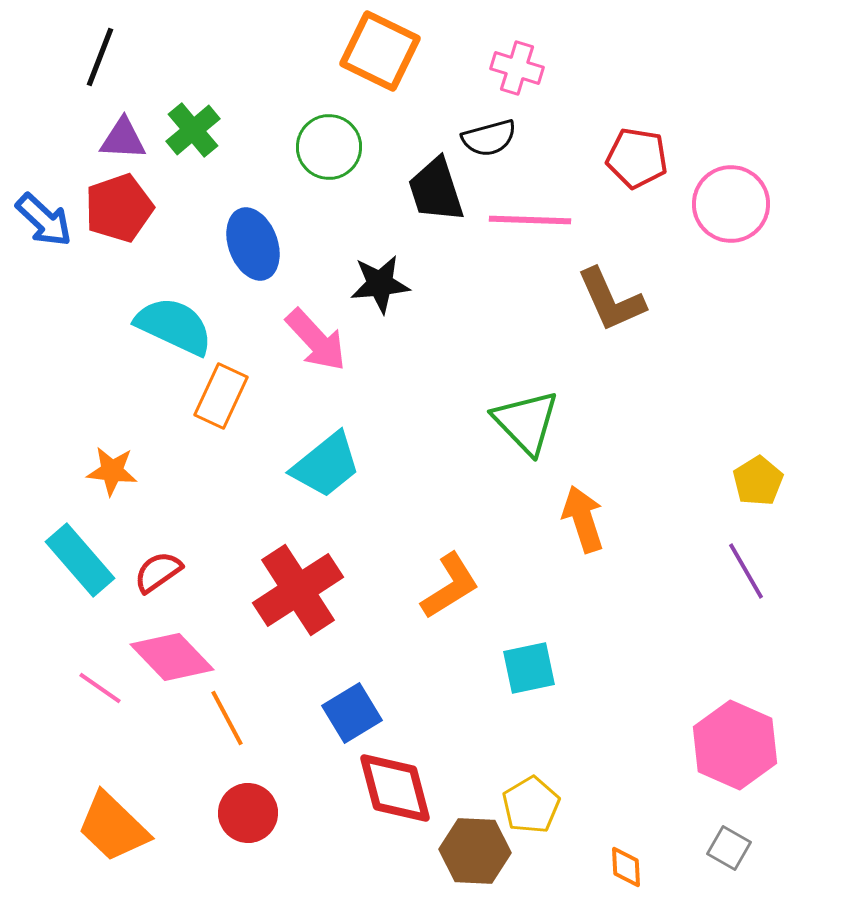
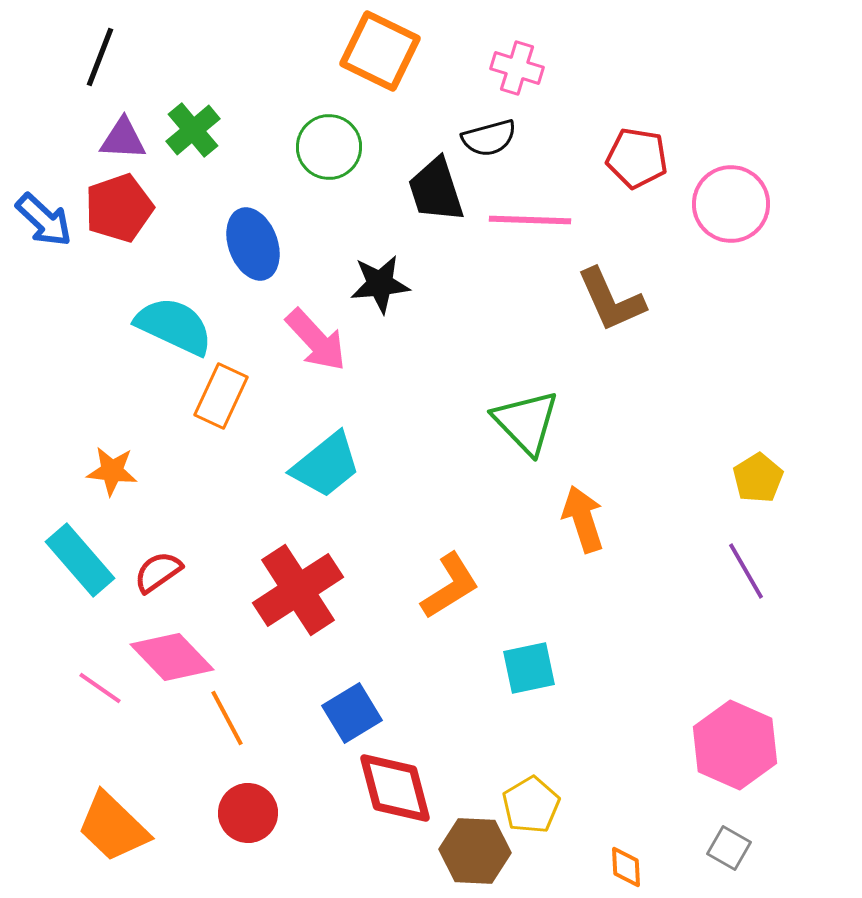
yellow pentagon at (758, 481): moved 3 px up
